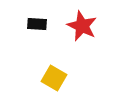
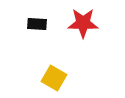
red star: moved 1 px right, 3 px up; rotated 24 degrees counterclockwise
